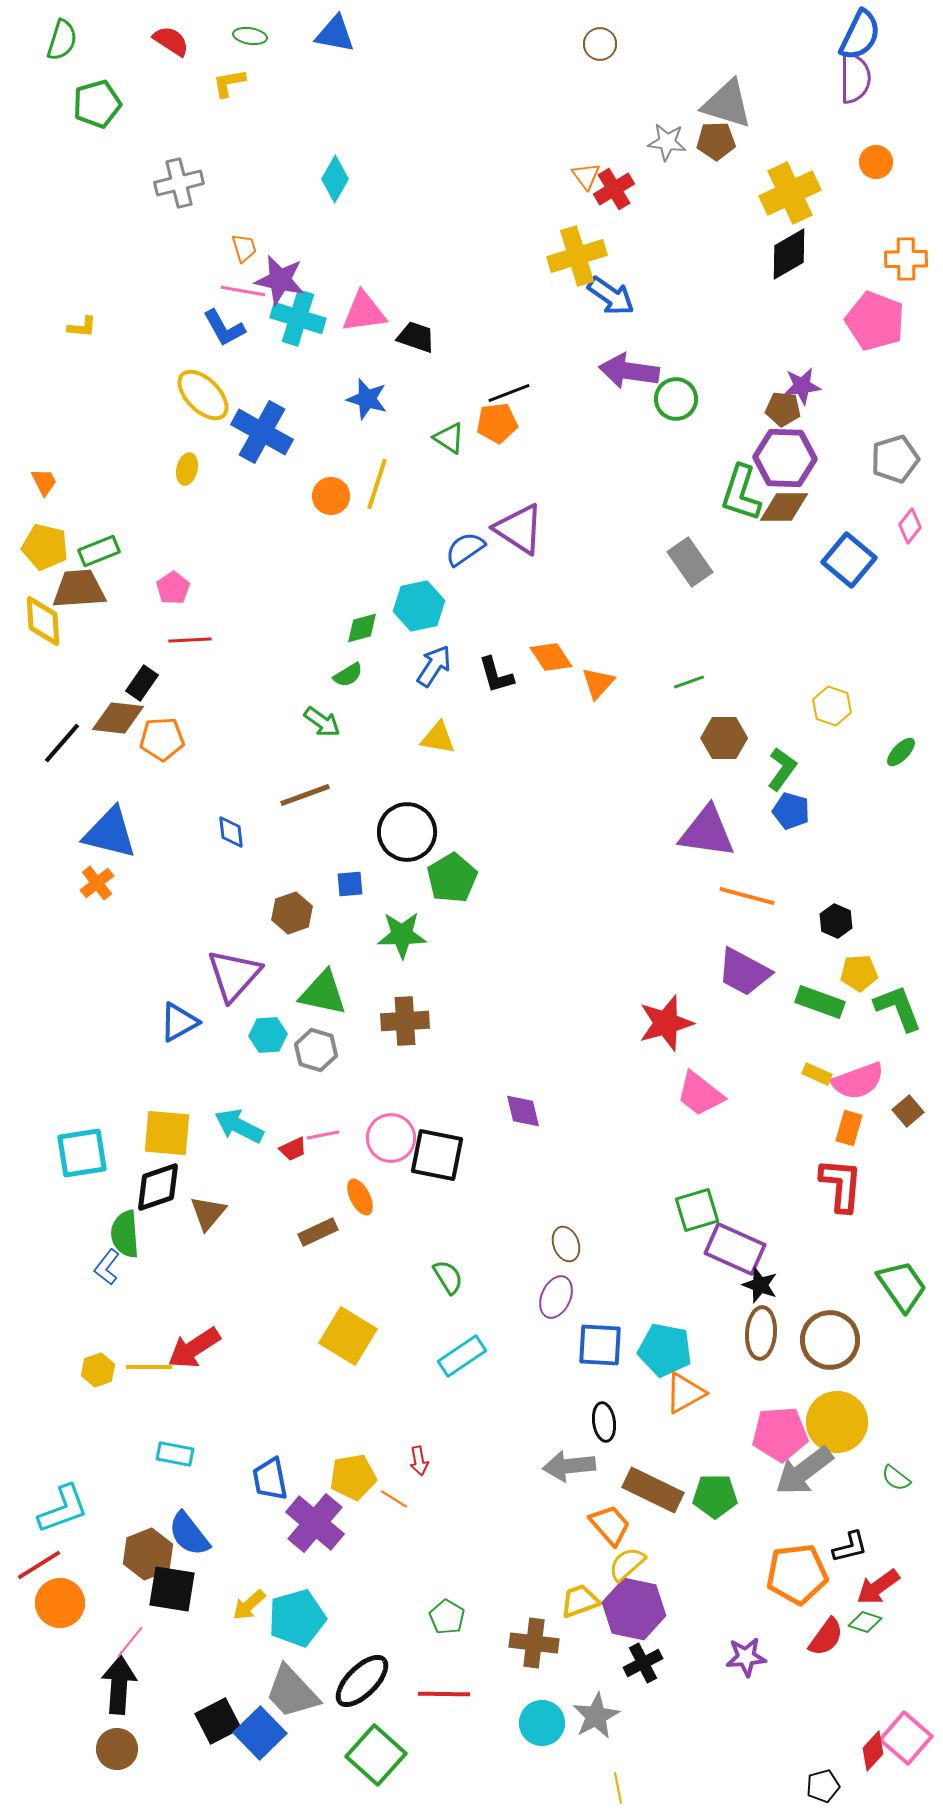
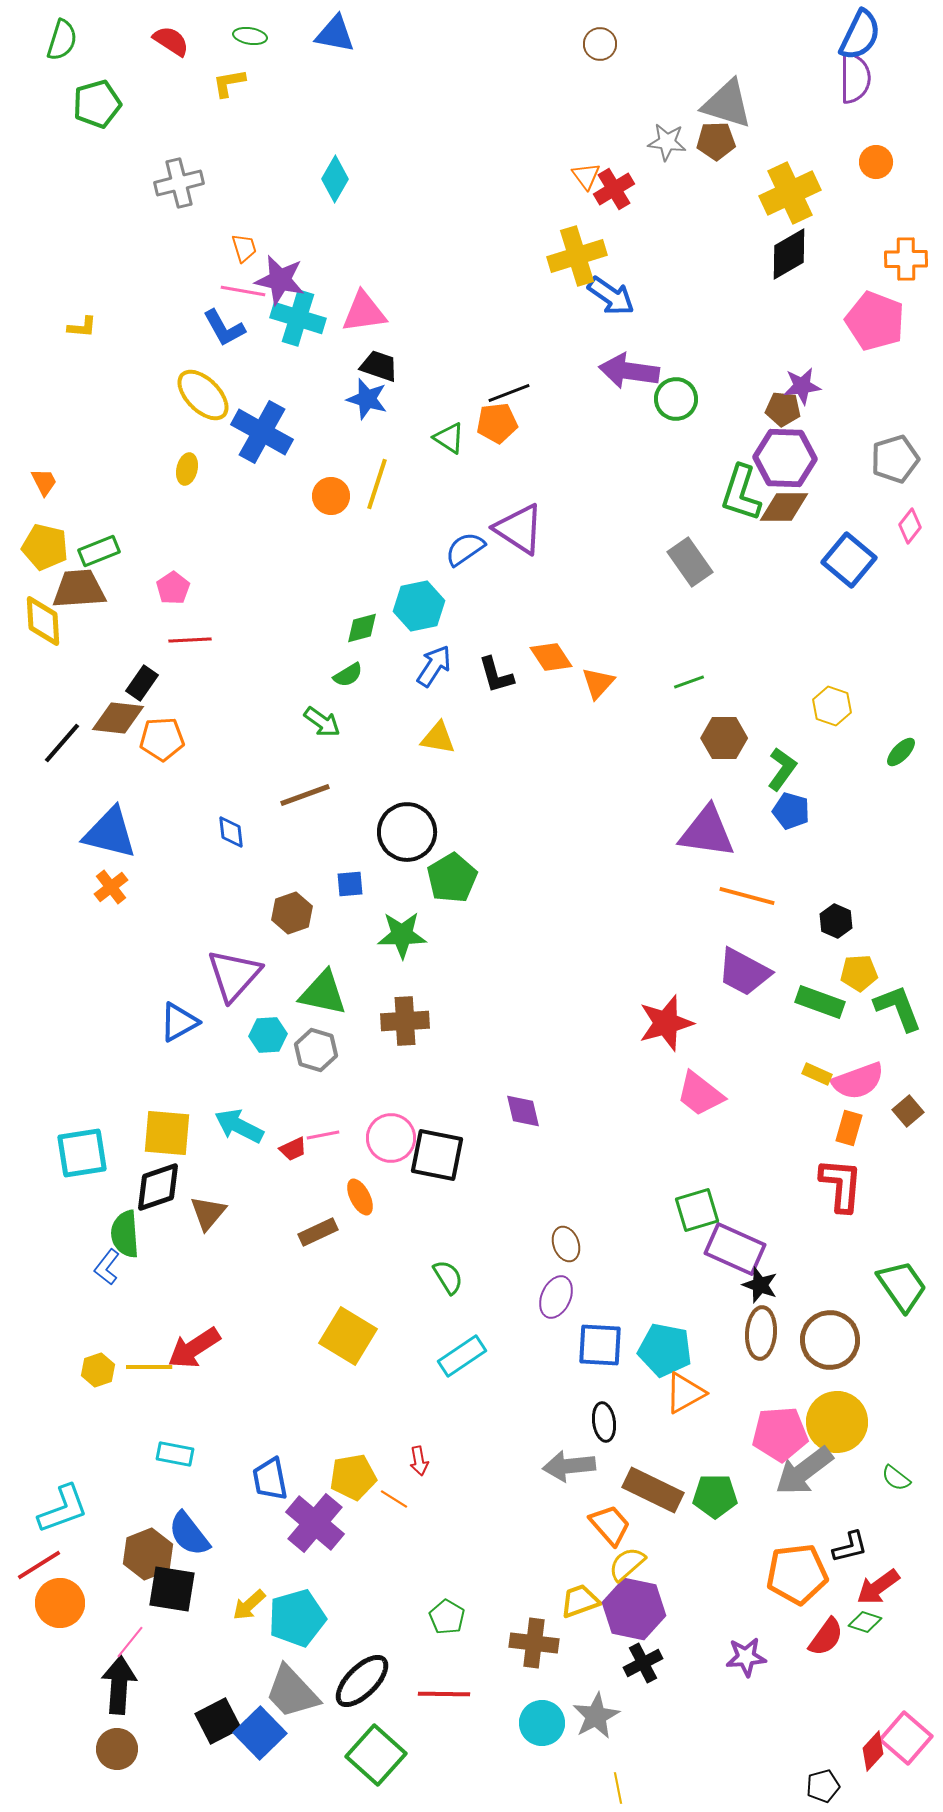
black trapezoid at (416, 337): moved 37 px left, 29 px down
orange cross at (97, 883): moved 14 px right, 4 px down
